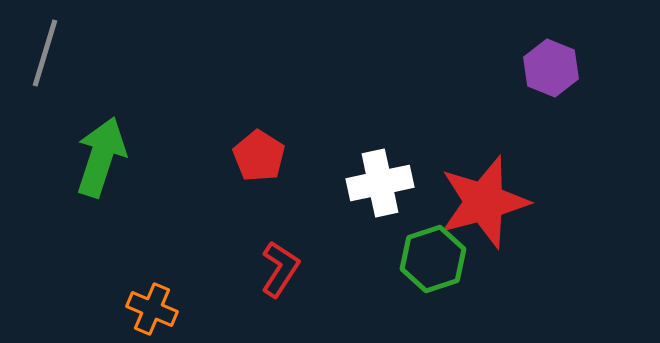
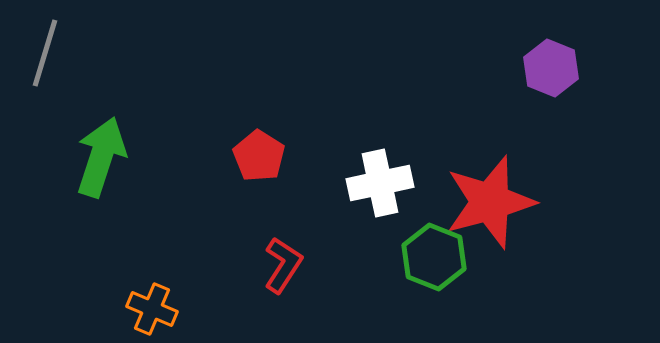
red star: moved 6 px right
green hexagon: moved 1 px right, 2 px up; rotated 20 degrees counterclockwise
red L-shape: moved 3 px right, 4 px up
